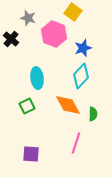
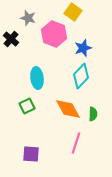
orange diamond: moved 4 px down
